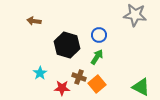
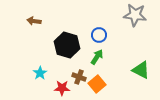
green triangle: moved 17 px up
